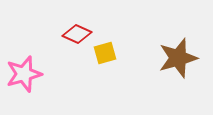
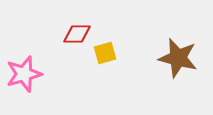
red diamond: rotated 24 degrees counterclockwise
brown star: rotated 30 degrees clockwise
